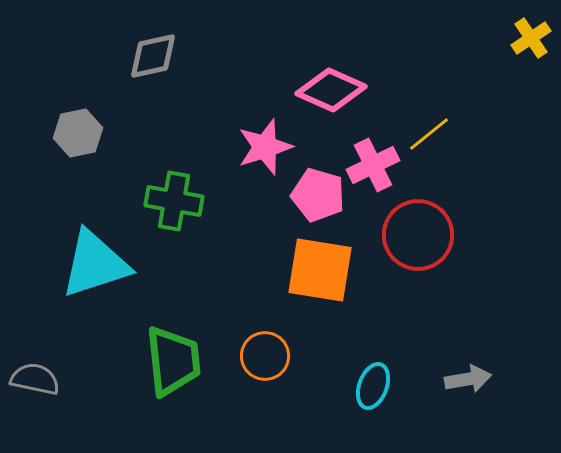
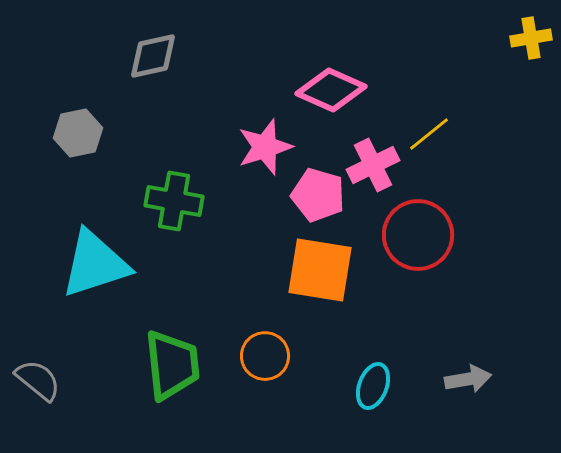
yellow cross: rotated 24 degrees clockwise
green trapezoid: moved 1 px left, 4 px down
gray semicircle: moved 3 px right, 1 px down; rotated 27 degrees clockwise
